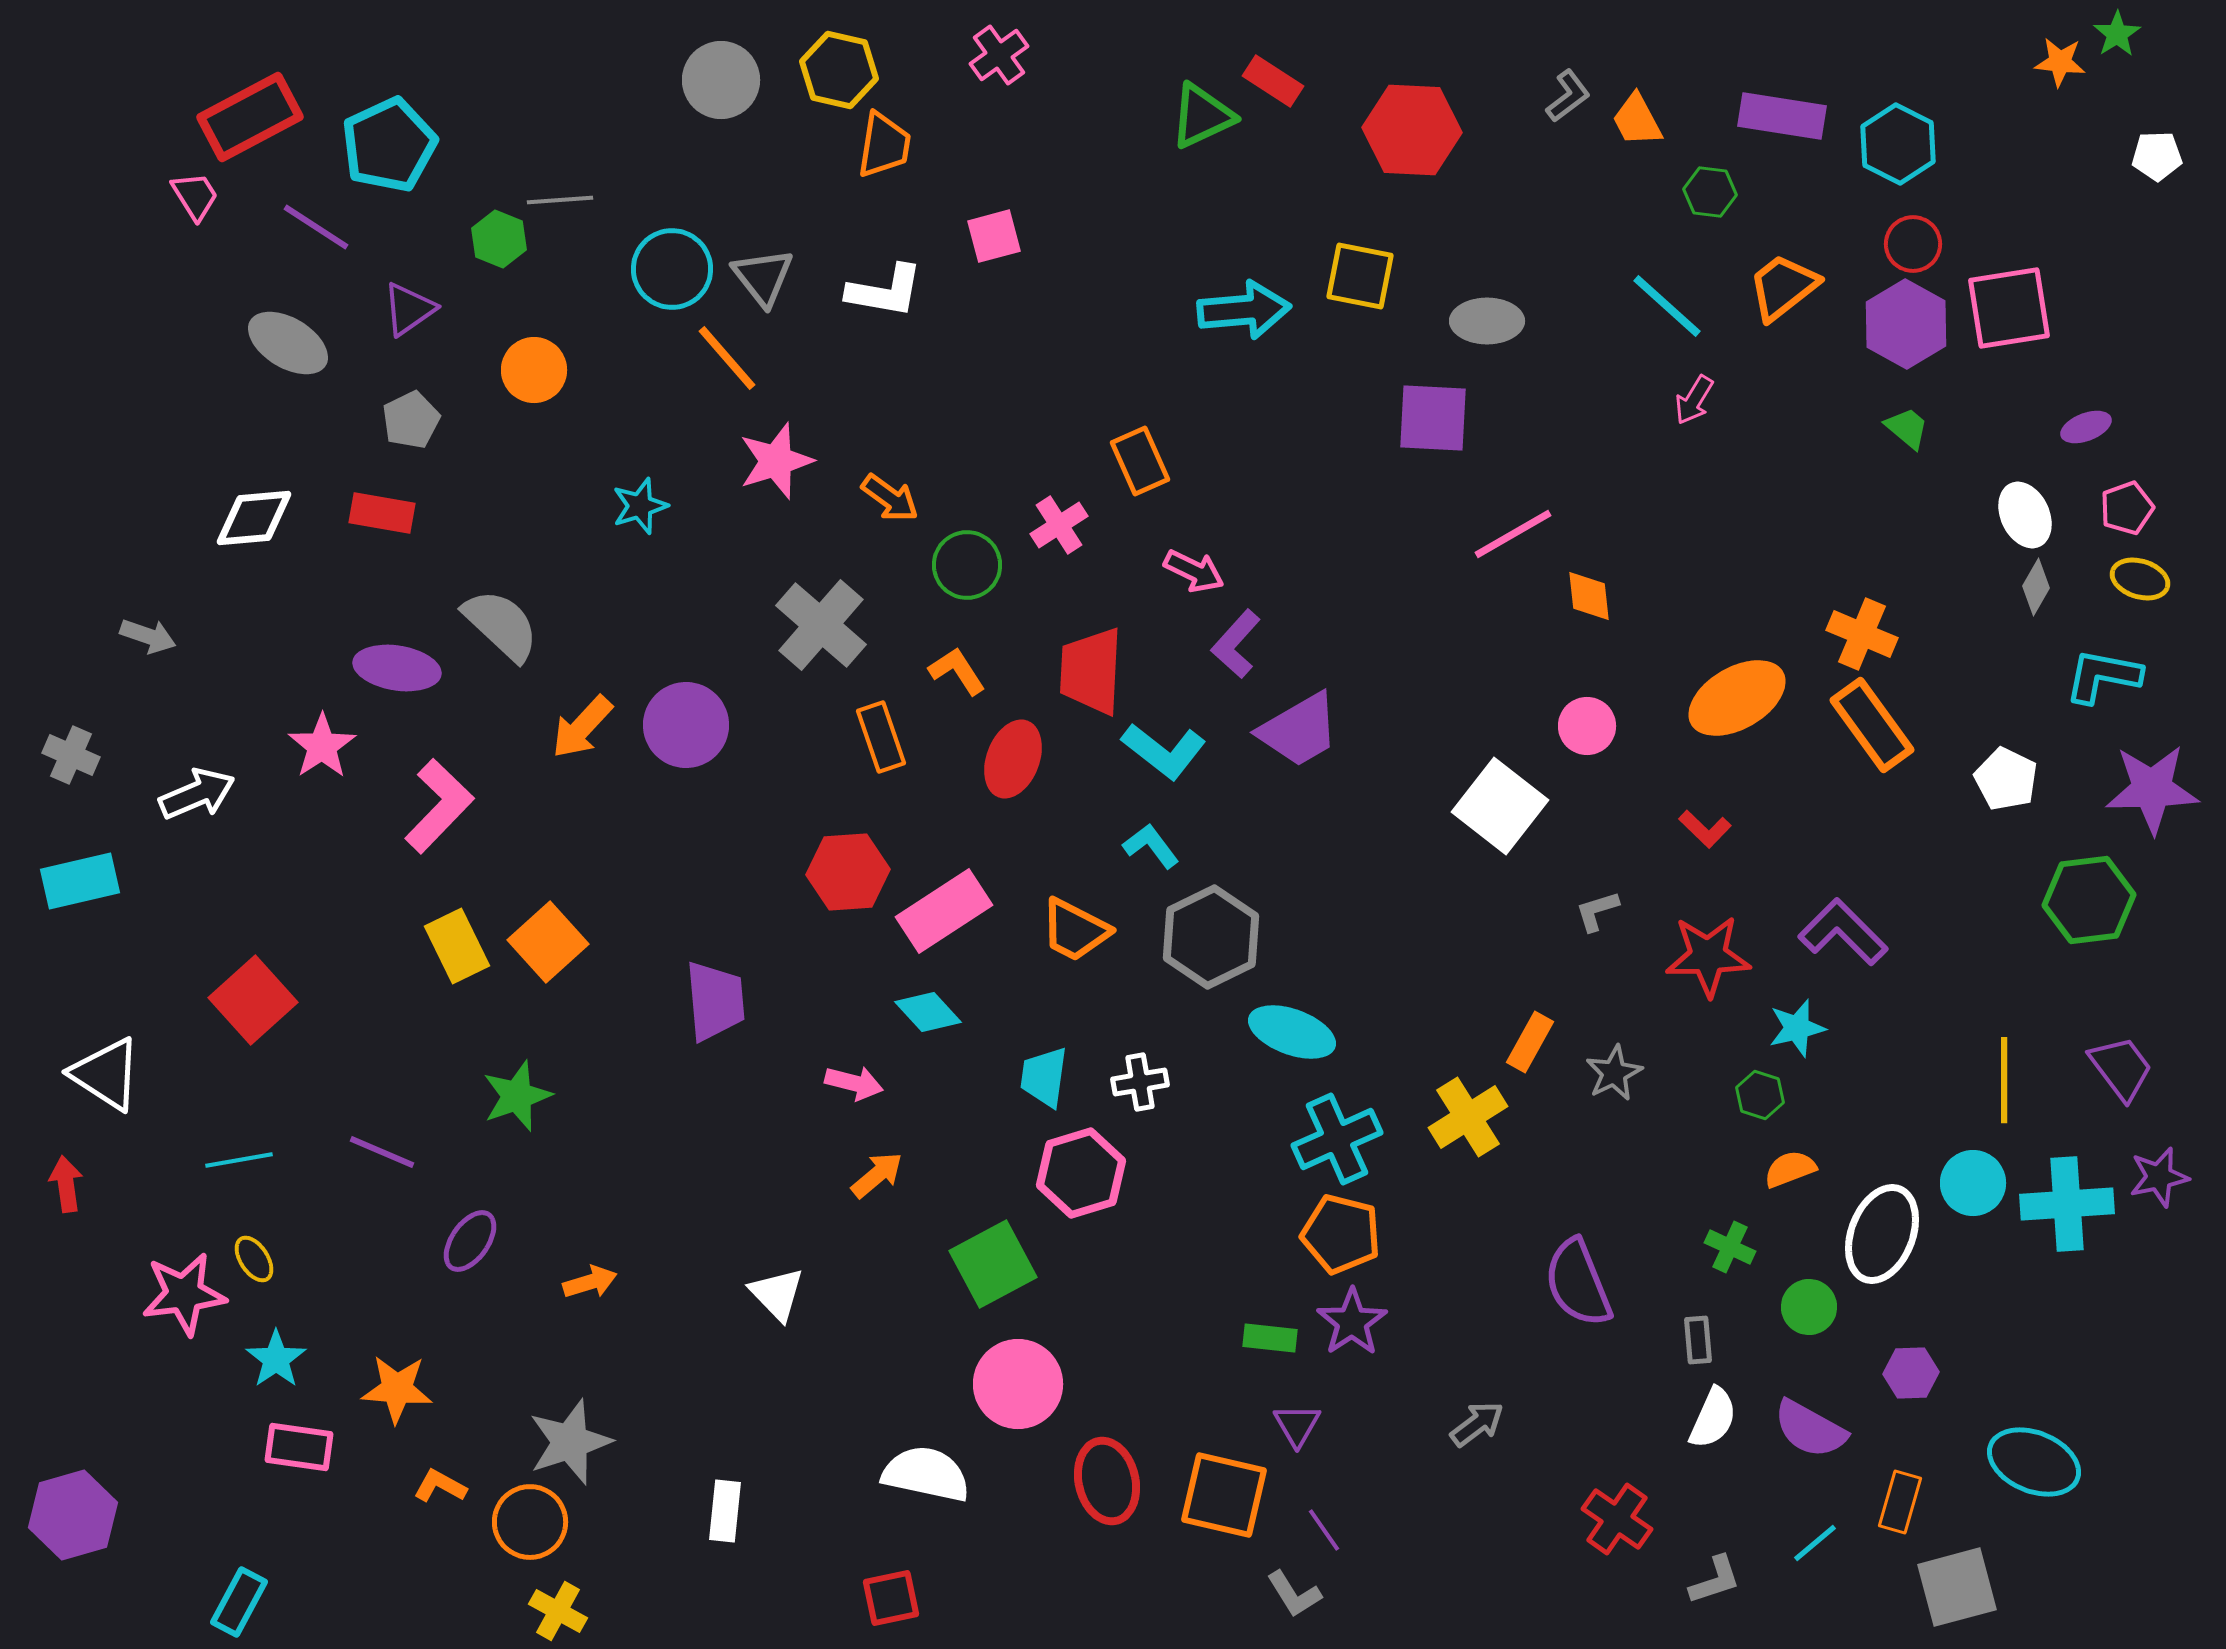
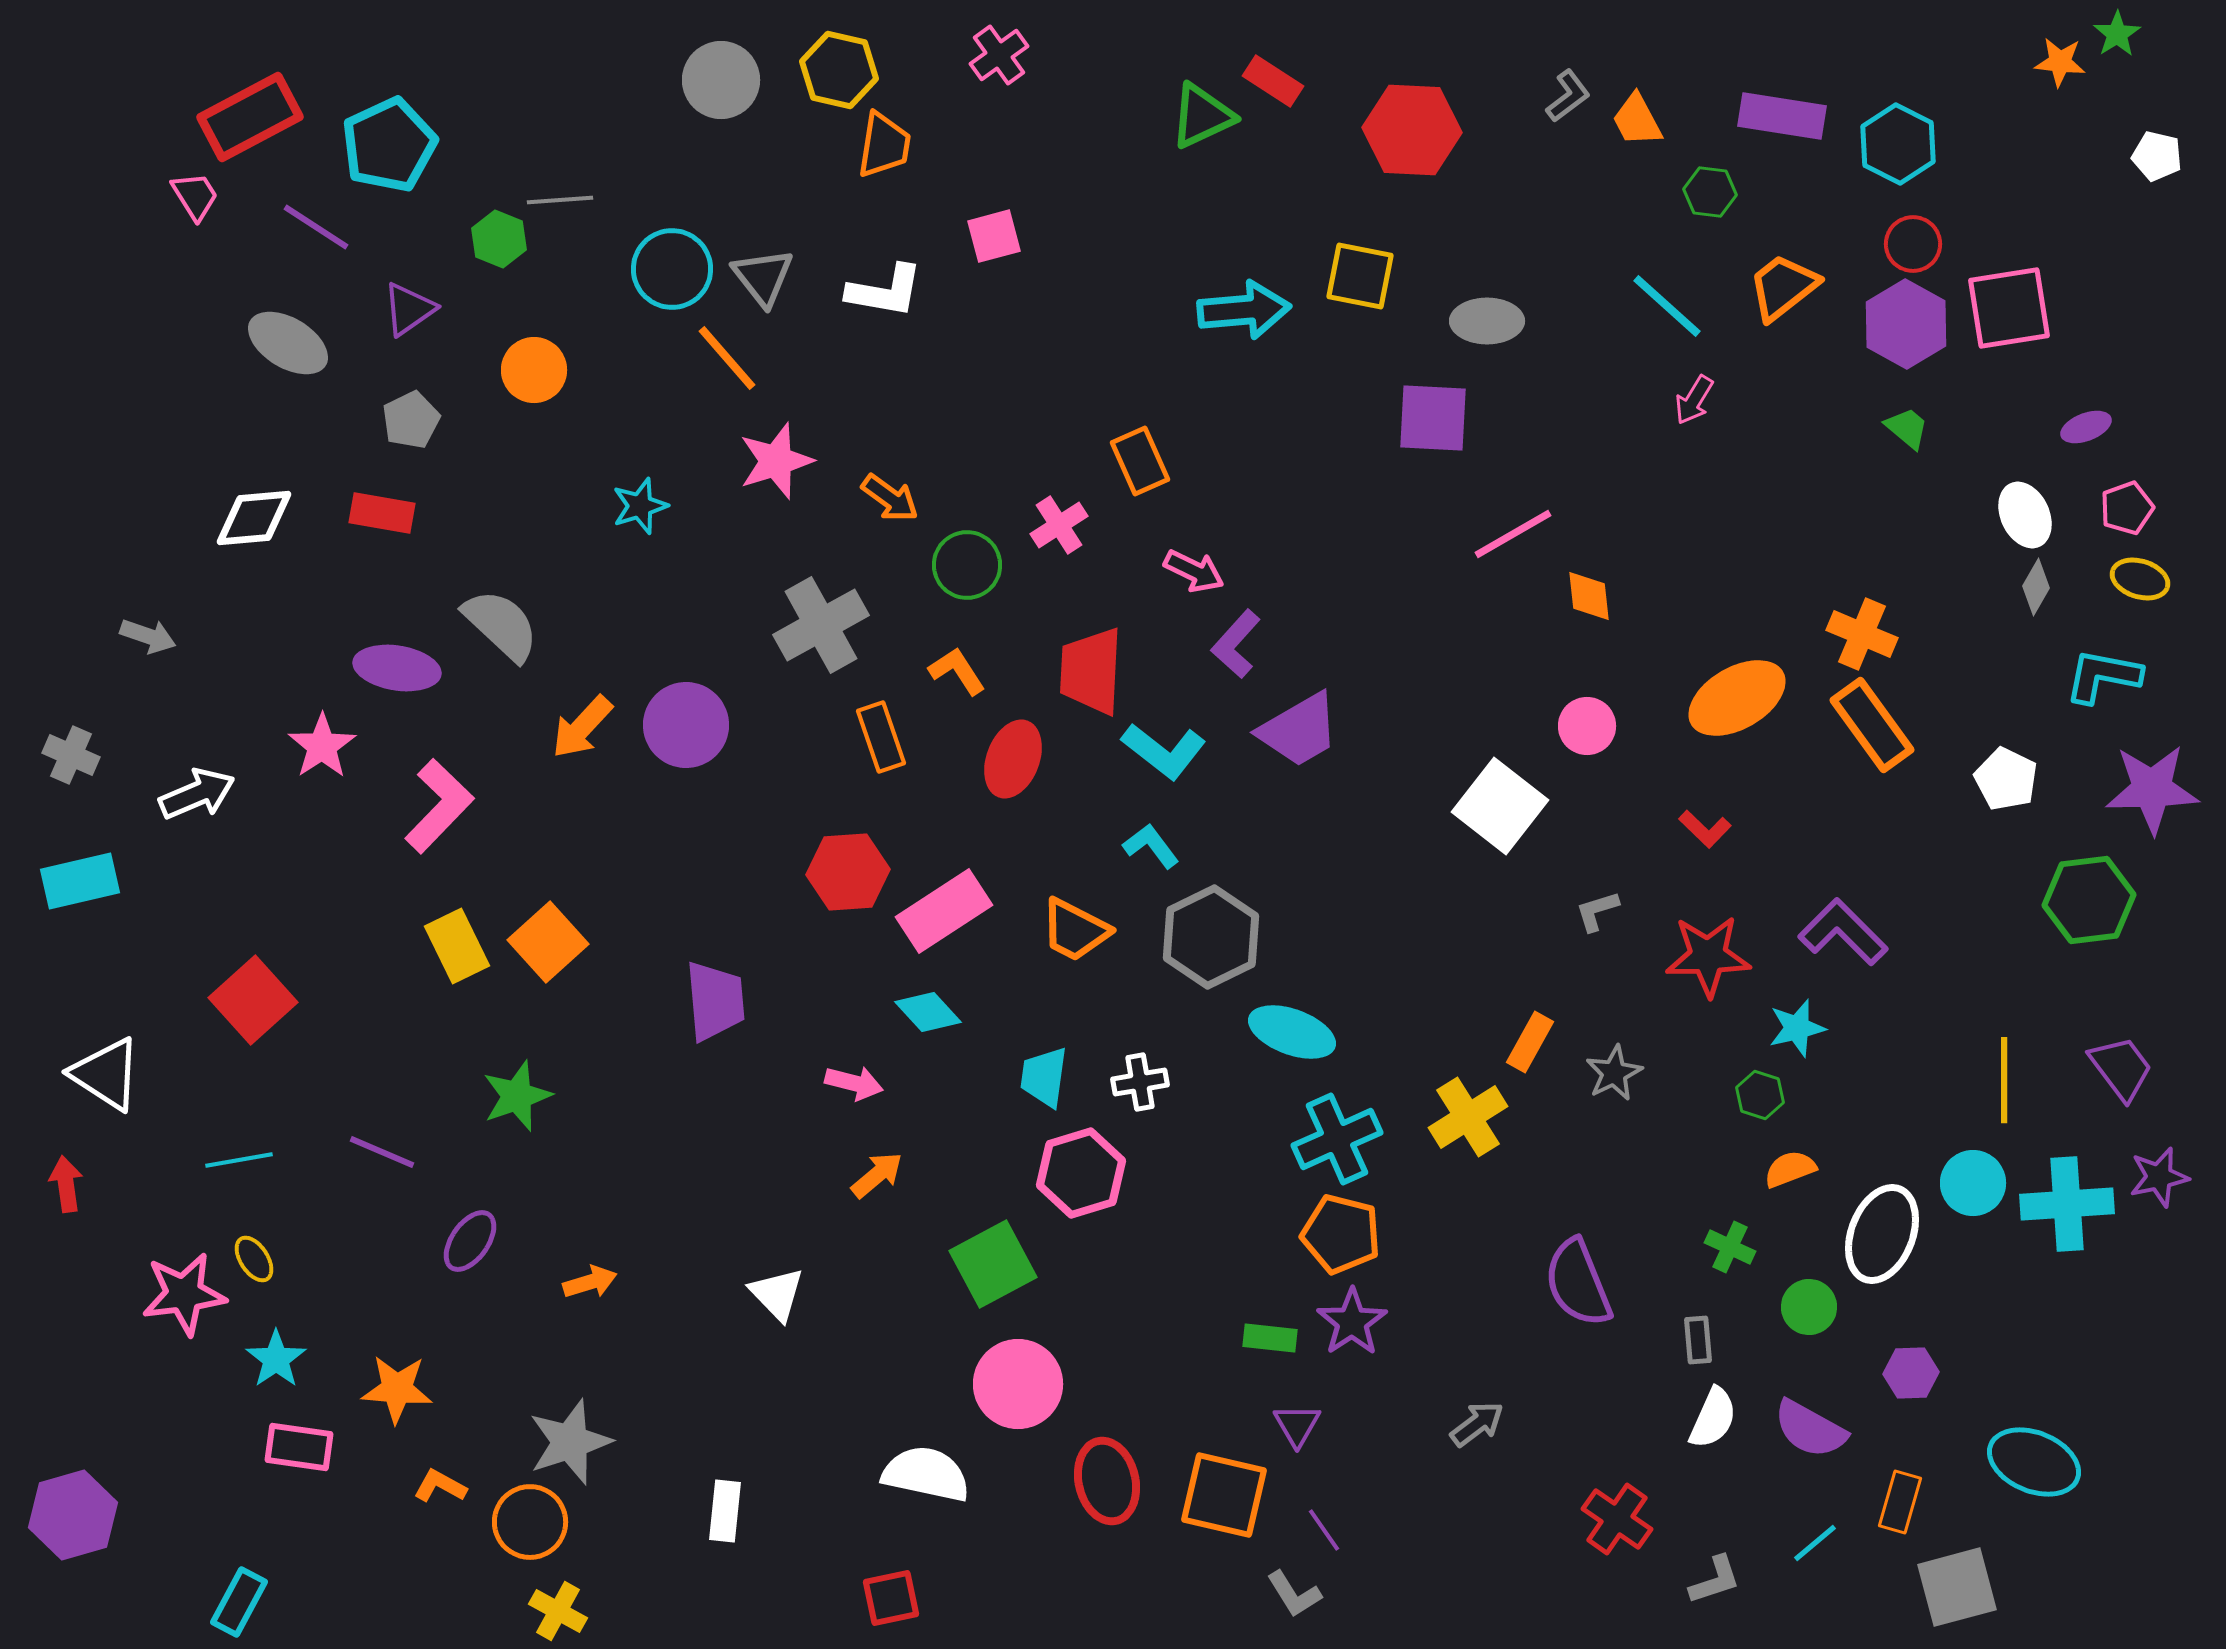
white pentagon at (2157, 156): rotated 15 degrees clockwise
gray cross at (821, 625): rotated 20 degrees clockwise
